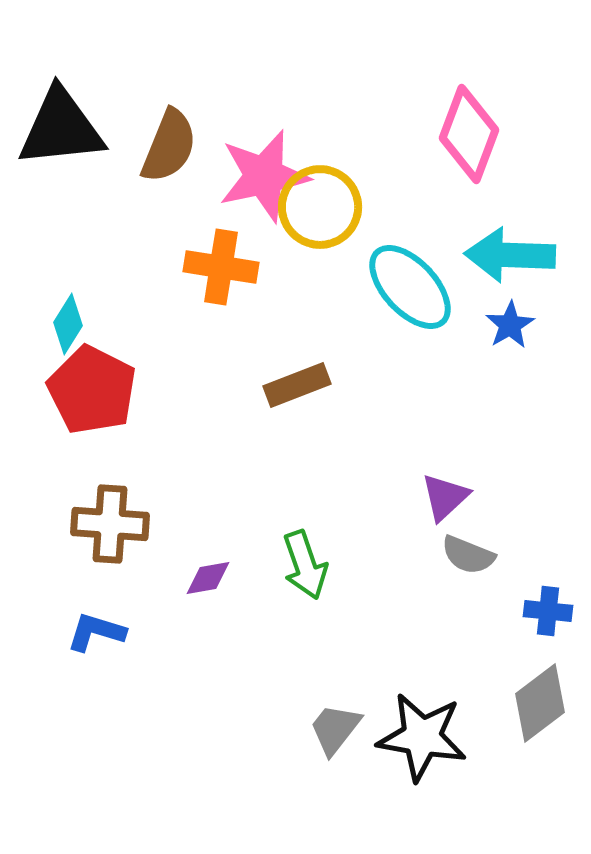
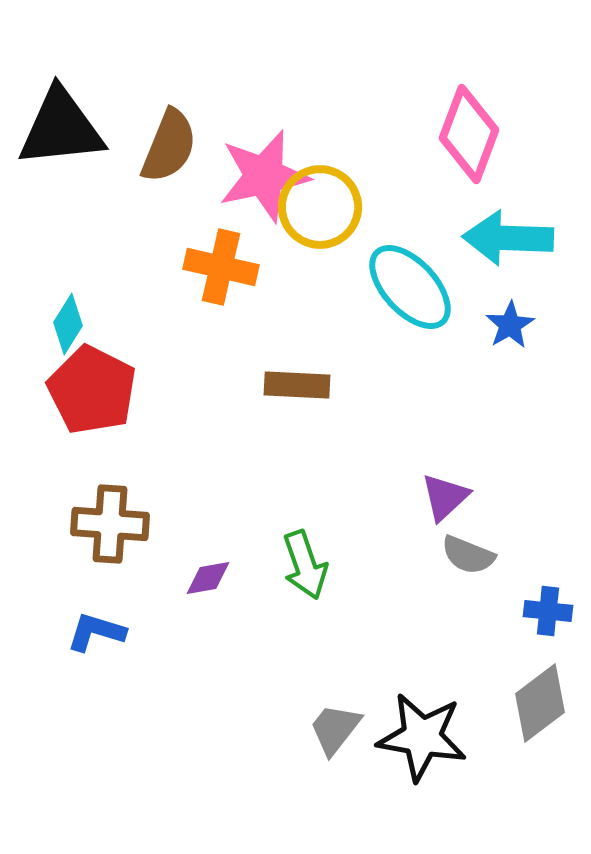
cyan arrow: moved 2 px left, 17 px up
orange cross: rotated 4 degrees clockwise
brown rectangle: rotated 24 degrees clockwise
